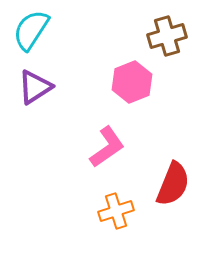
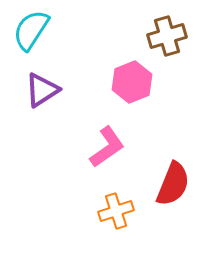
purple triangle: moved 7 px right, 3 px down
